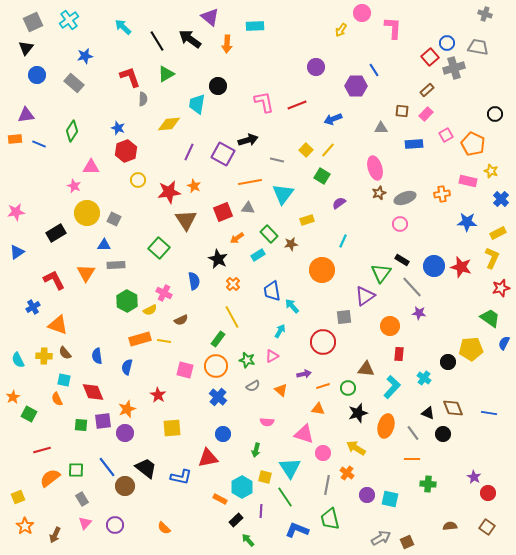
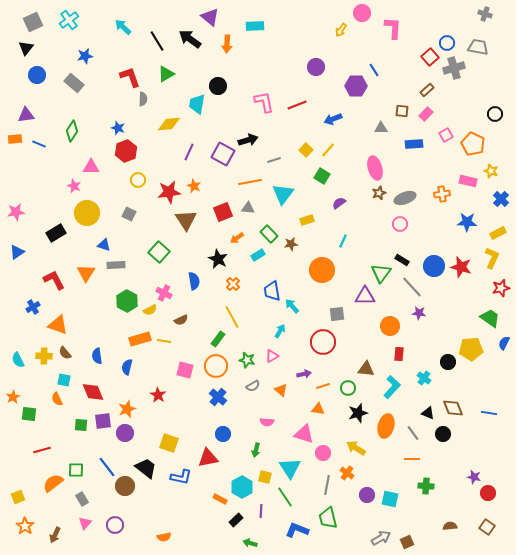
gray line at (277, 160): moved 3 px left; rotated 32 degrees counterclockwise
gray square at (114, 219): moved 15 px right, 5 px up
blue triangle at (104, 245): rotated 16 degrees clockwise
green square at (159, 248): moved 4 px down
purple triangle at (365, 296): rotated 35 degrees clockwise
gray square at (344, 317): moved 7 px left, 3 px up
green square at (29, 414): rotated 21 degrees counterclockwise
yellow square at (172, 428): moved 3 px left, 15 px down; rotated 24 degrees clockwise
purple star at (474, 477): rotated 16 degrees counterclockwise
orange semicircle at (50, 478): moved 3 px right, 5 px down
green cross at (428, 484): moved 2 px left, 2 px down
green trapezoid at (330, 519): moved 2 px left, 1 px up
orange semicircle at (164, 528): moved 9 px down; rotated 56 degrees counterclockwise
green arrow at (248, 540): moved 2 px right, 3 px down; rotated 32 degrees counterclockwise
